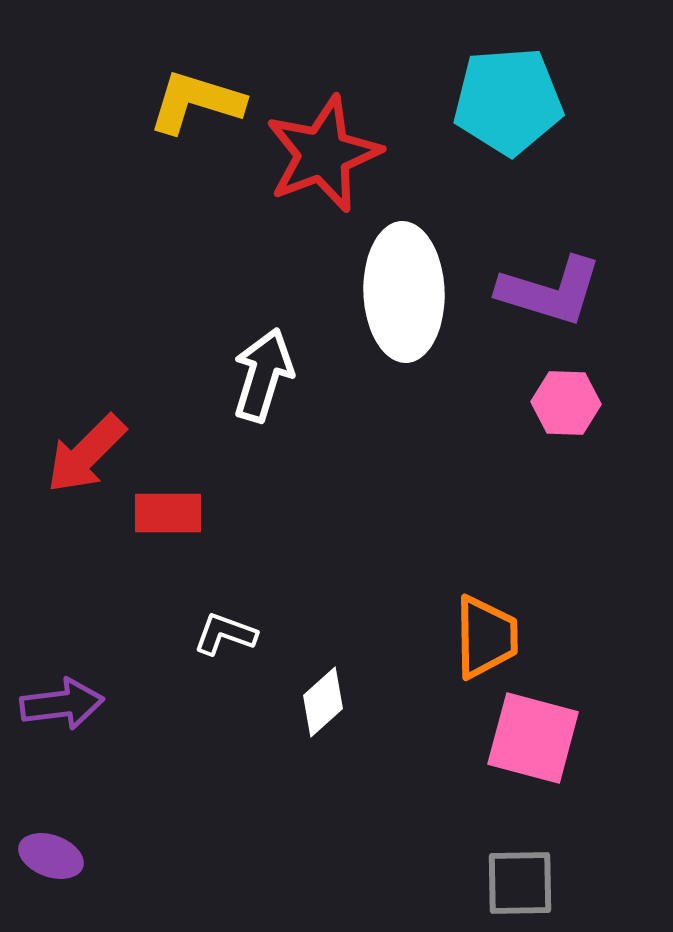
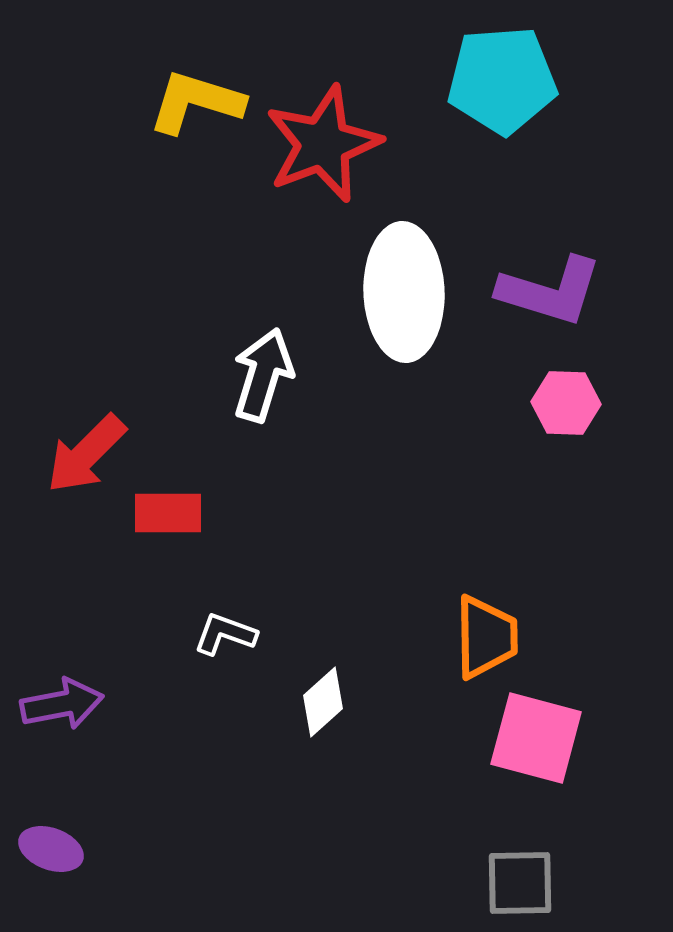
cyan pentagon: moved 6 px left, 21 px up
red star: moved 10 px up
purple arrow: rotated 4 degrees counterclockwise
pink square: moved 3 px right
purple ellipse: moved 7 px up
